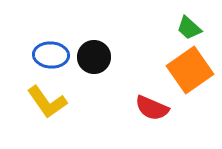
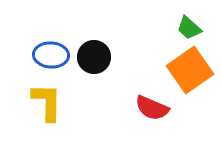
yellow L-shape: rotated 144 degrees counterclockwise
